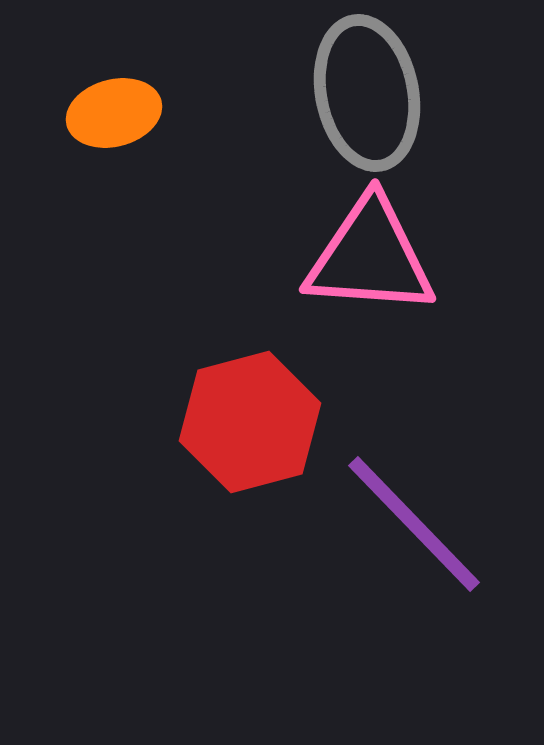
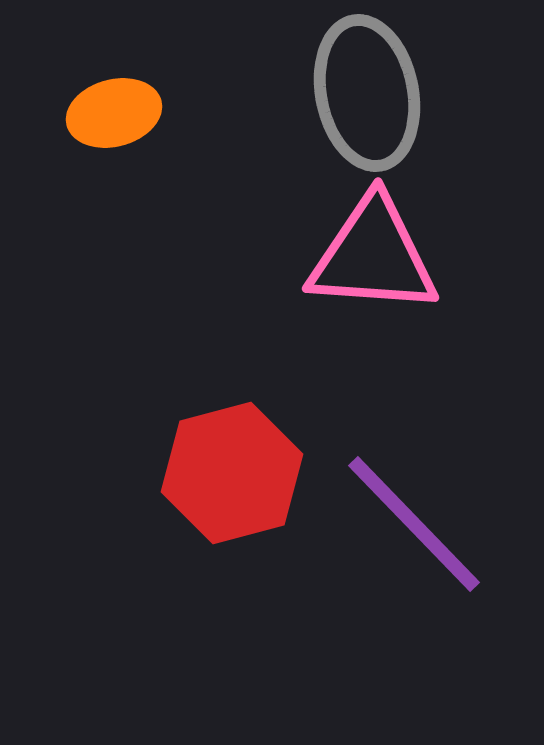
pink triangle: moved 3 px right, 1 px up
red hexagon: moved 18 px left, 51 px down
